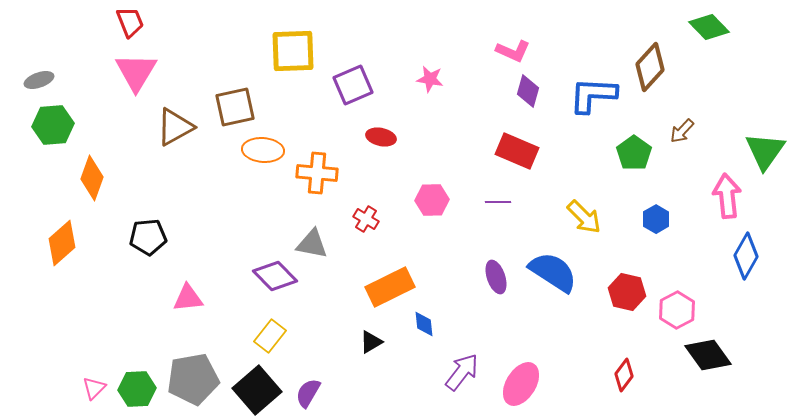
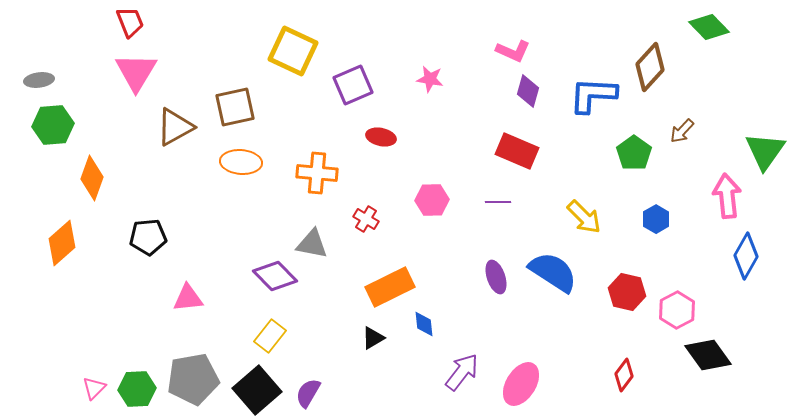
yellow square at (293, 51): rotated 27 degrees clockwise
gray ellipse at (39, 80): rotated 12 degrees clockwise
orange ellipse at (263, 150): moved 22 px left, 12 px down
black triangle at (371, 342): moved 2 px right, 4 px up
